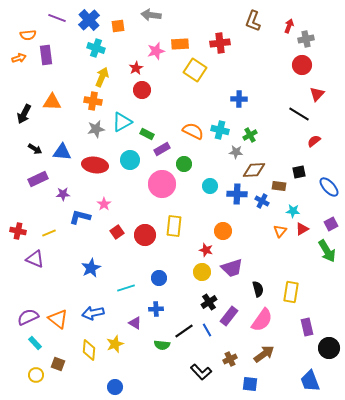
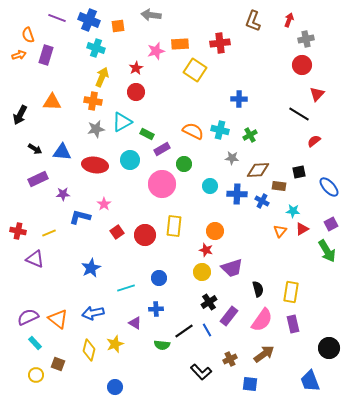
blue cross at (89, 20): rotated 25 degrees counterclockwise
red arrow at (289, 26): moved 6 px up
orange semicircle at (28, 35): rotated 77 degrees clockwise
purple rectangle at (46, 55): rotated 24 degrees clockwise
orange arrow at (19, 58): moved 3 px up
red circle at (142, 90): moved 6 px left, 2 px down
black arrow at (24, 114): moved 4 px left, 1 px down
gray star at (236, 152): moved 4 px left, 6 px down
brown diamond at (254, 170): moved 4 px right
orange circle at (223, 231): moved 8 px left
purple rectangle at (307, 327): moved 14 px left, 3 px up
yellow diamond at (89, 350): rotated 10 degrees clockwise
